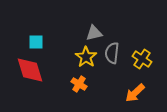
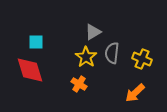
gray triangle: moved 1 px left, 1 px up; rotated 18 degrees counterclockwise
yellow cross: rotated 12 degrees counterclockwise
